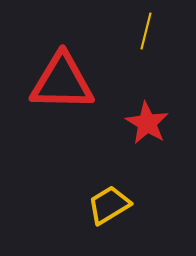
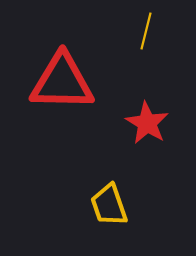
yellow trapezoid: rotated 78 degrees counterclockwise
